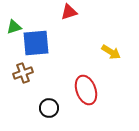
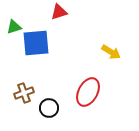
red triangle: moved 10 px left
brown cross: moved 1 px right, 20 px down
red ellipse: moved 2 px right, 2 px down; rotated 48 degrees clockwise
